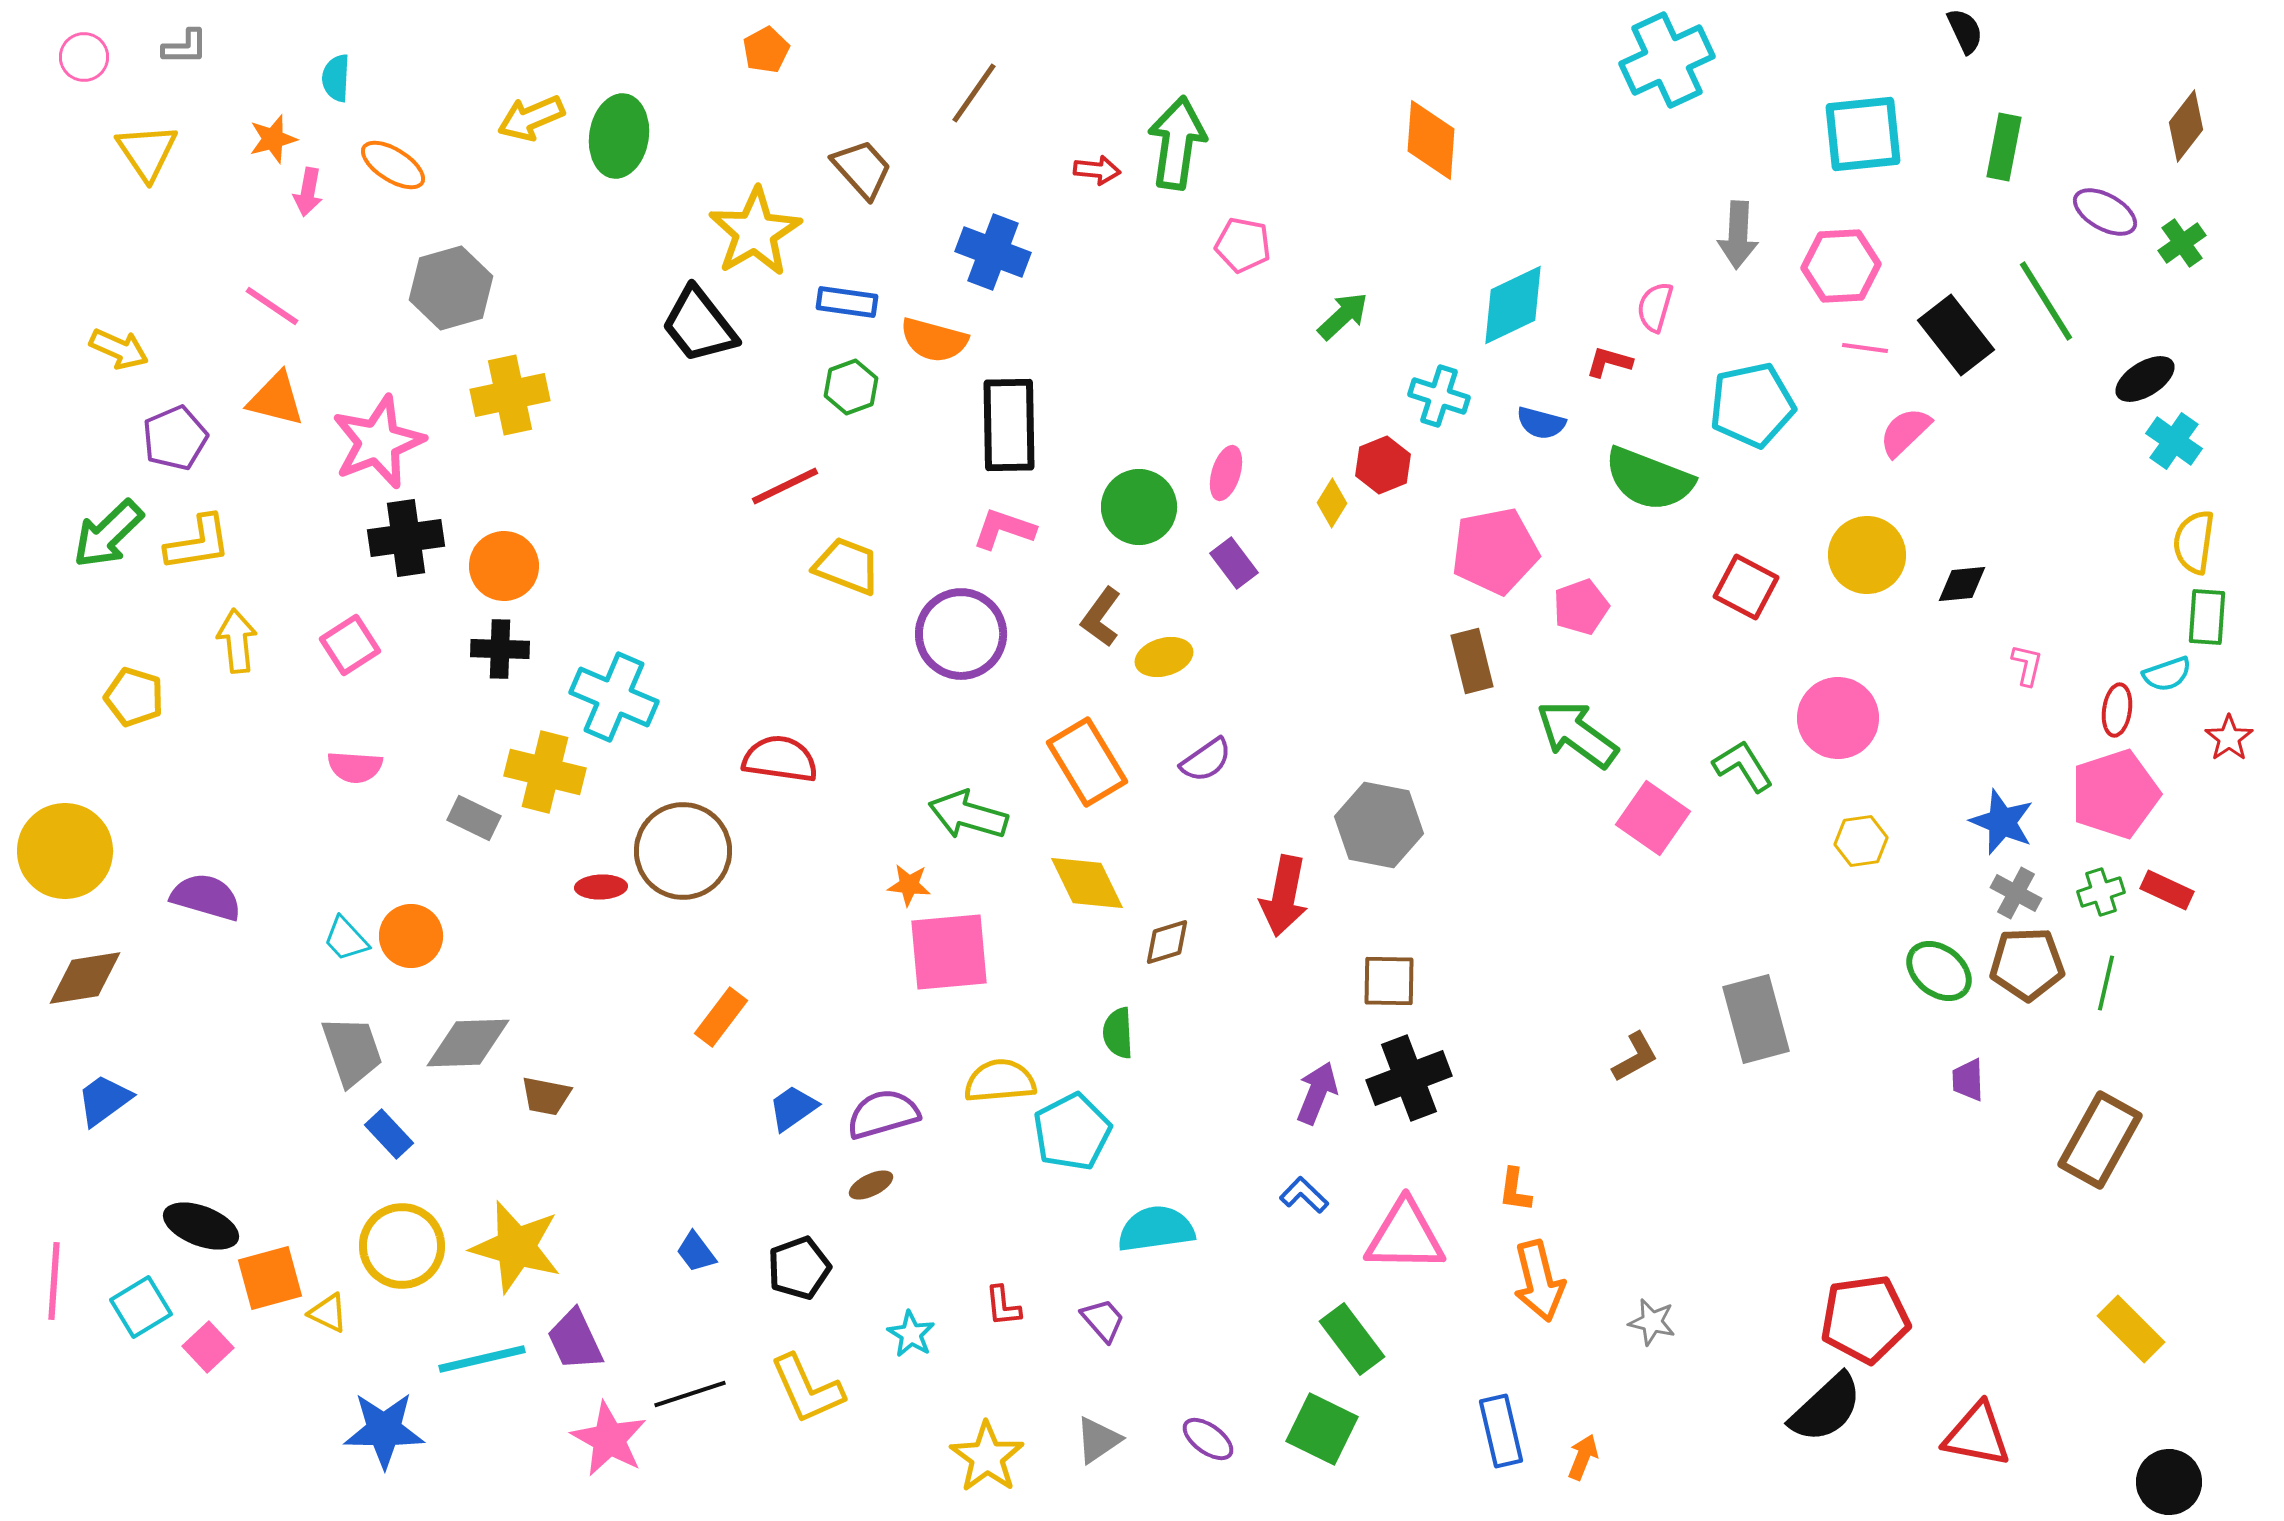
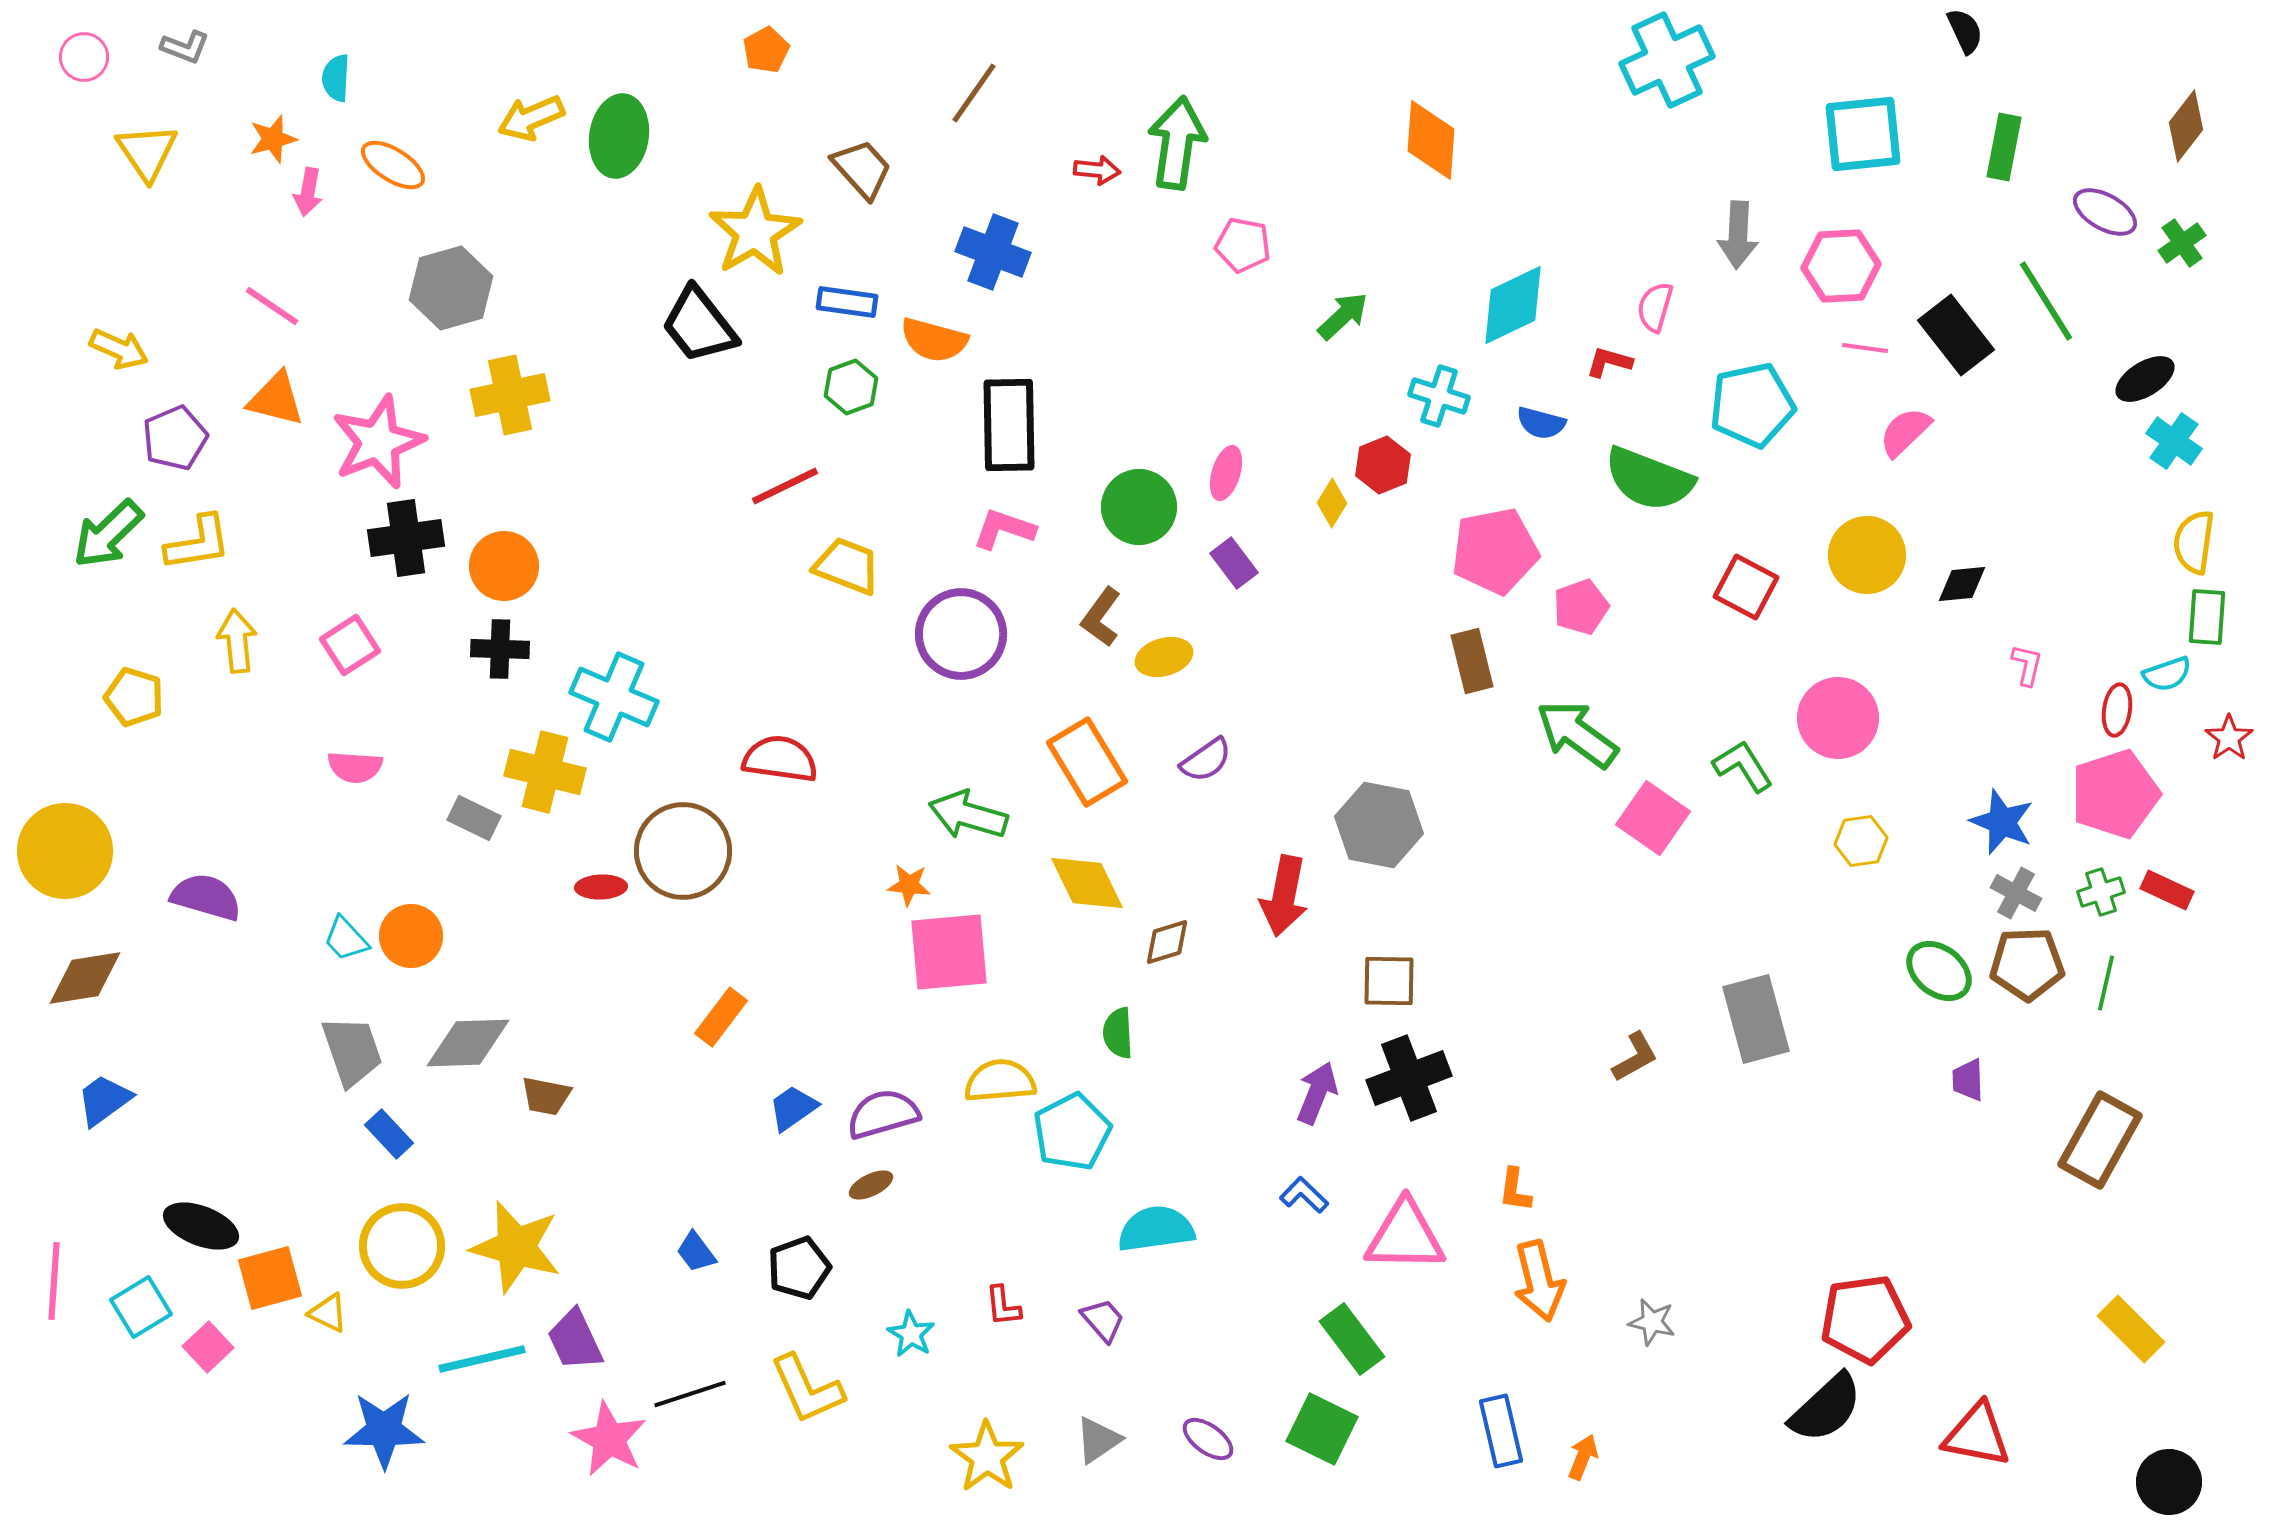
gray L-shape at (185, 47): rotated 21 degrees clockwise
